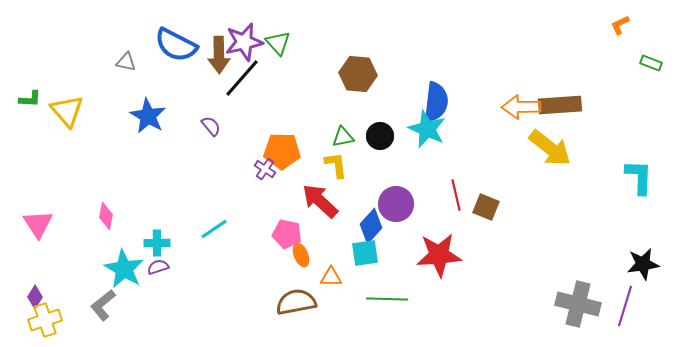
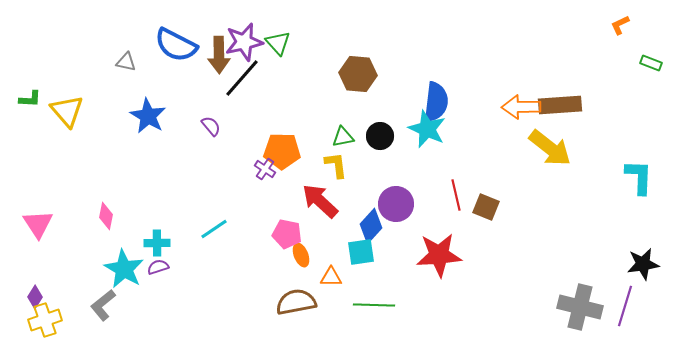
cyan square at (365, 253): moved 4 px left, 1 px up
green line at (387, 299): moved 13 px left, 6 px down
gray cross at (578, 304): moved 2 px right, 3 px down
